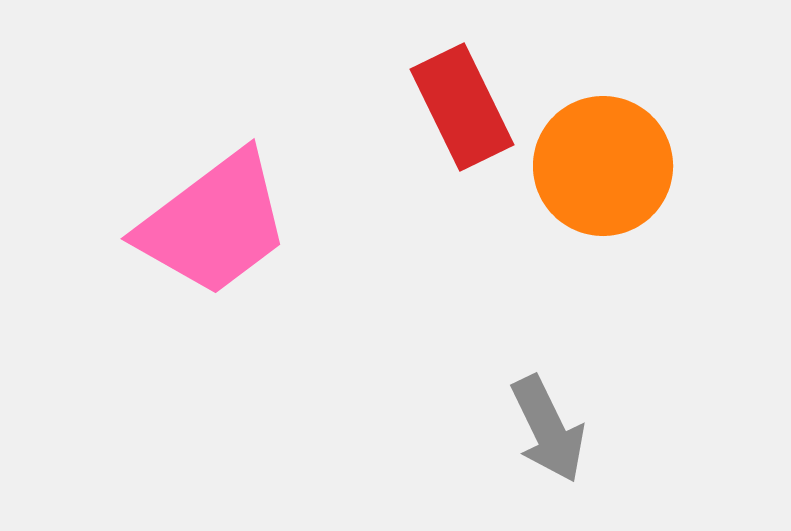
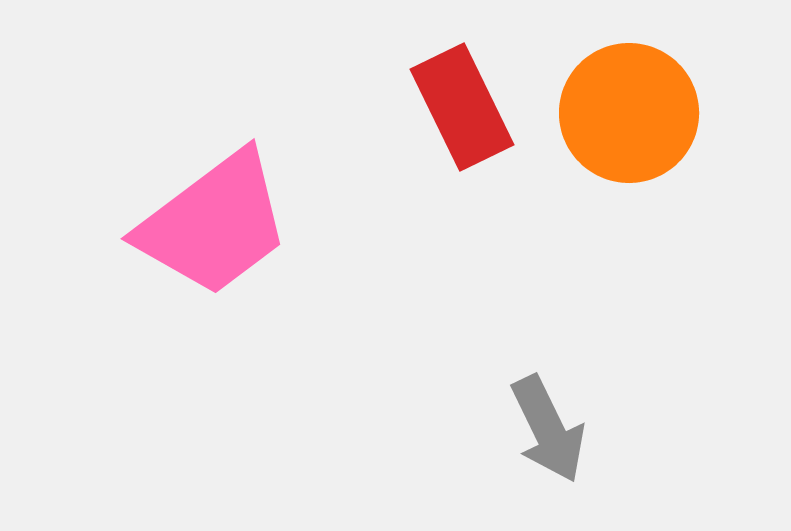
orange circle: moved 26 px right, 53 px up
